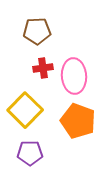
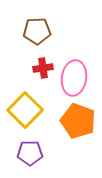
pink ellipse: moved 2 px down; rotated 12 degrees clockwise
